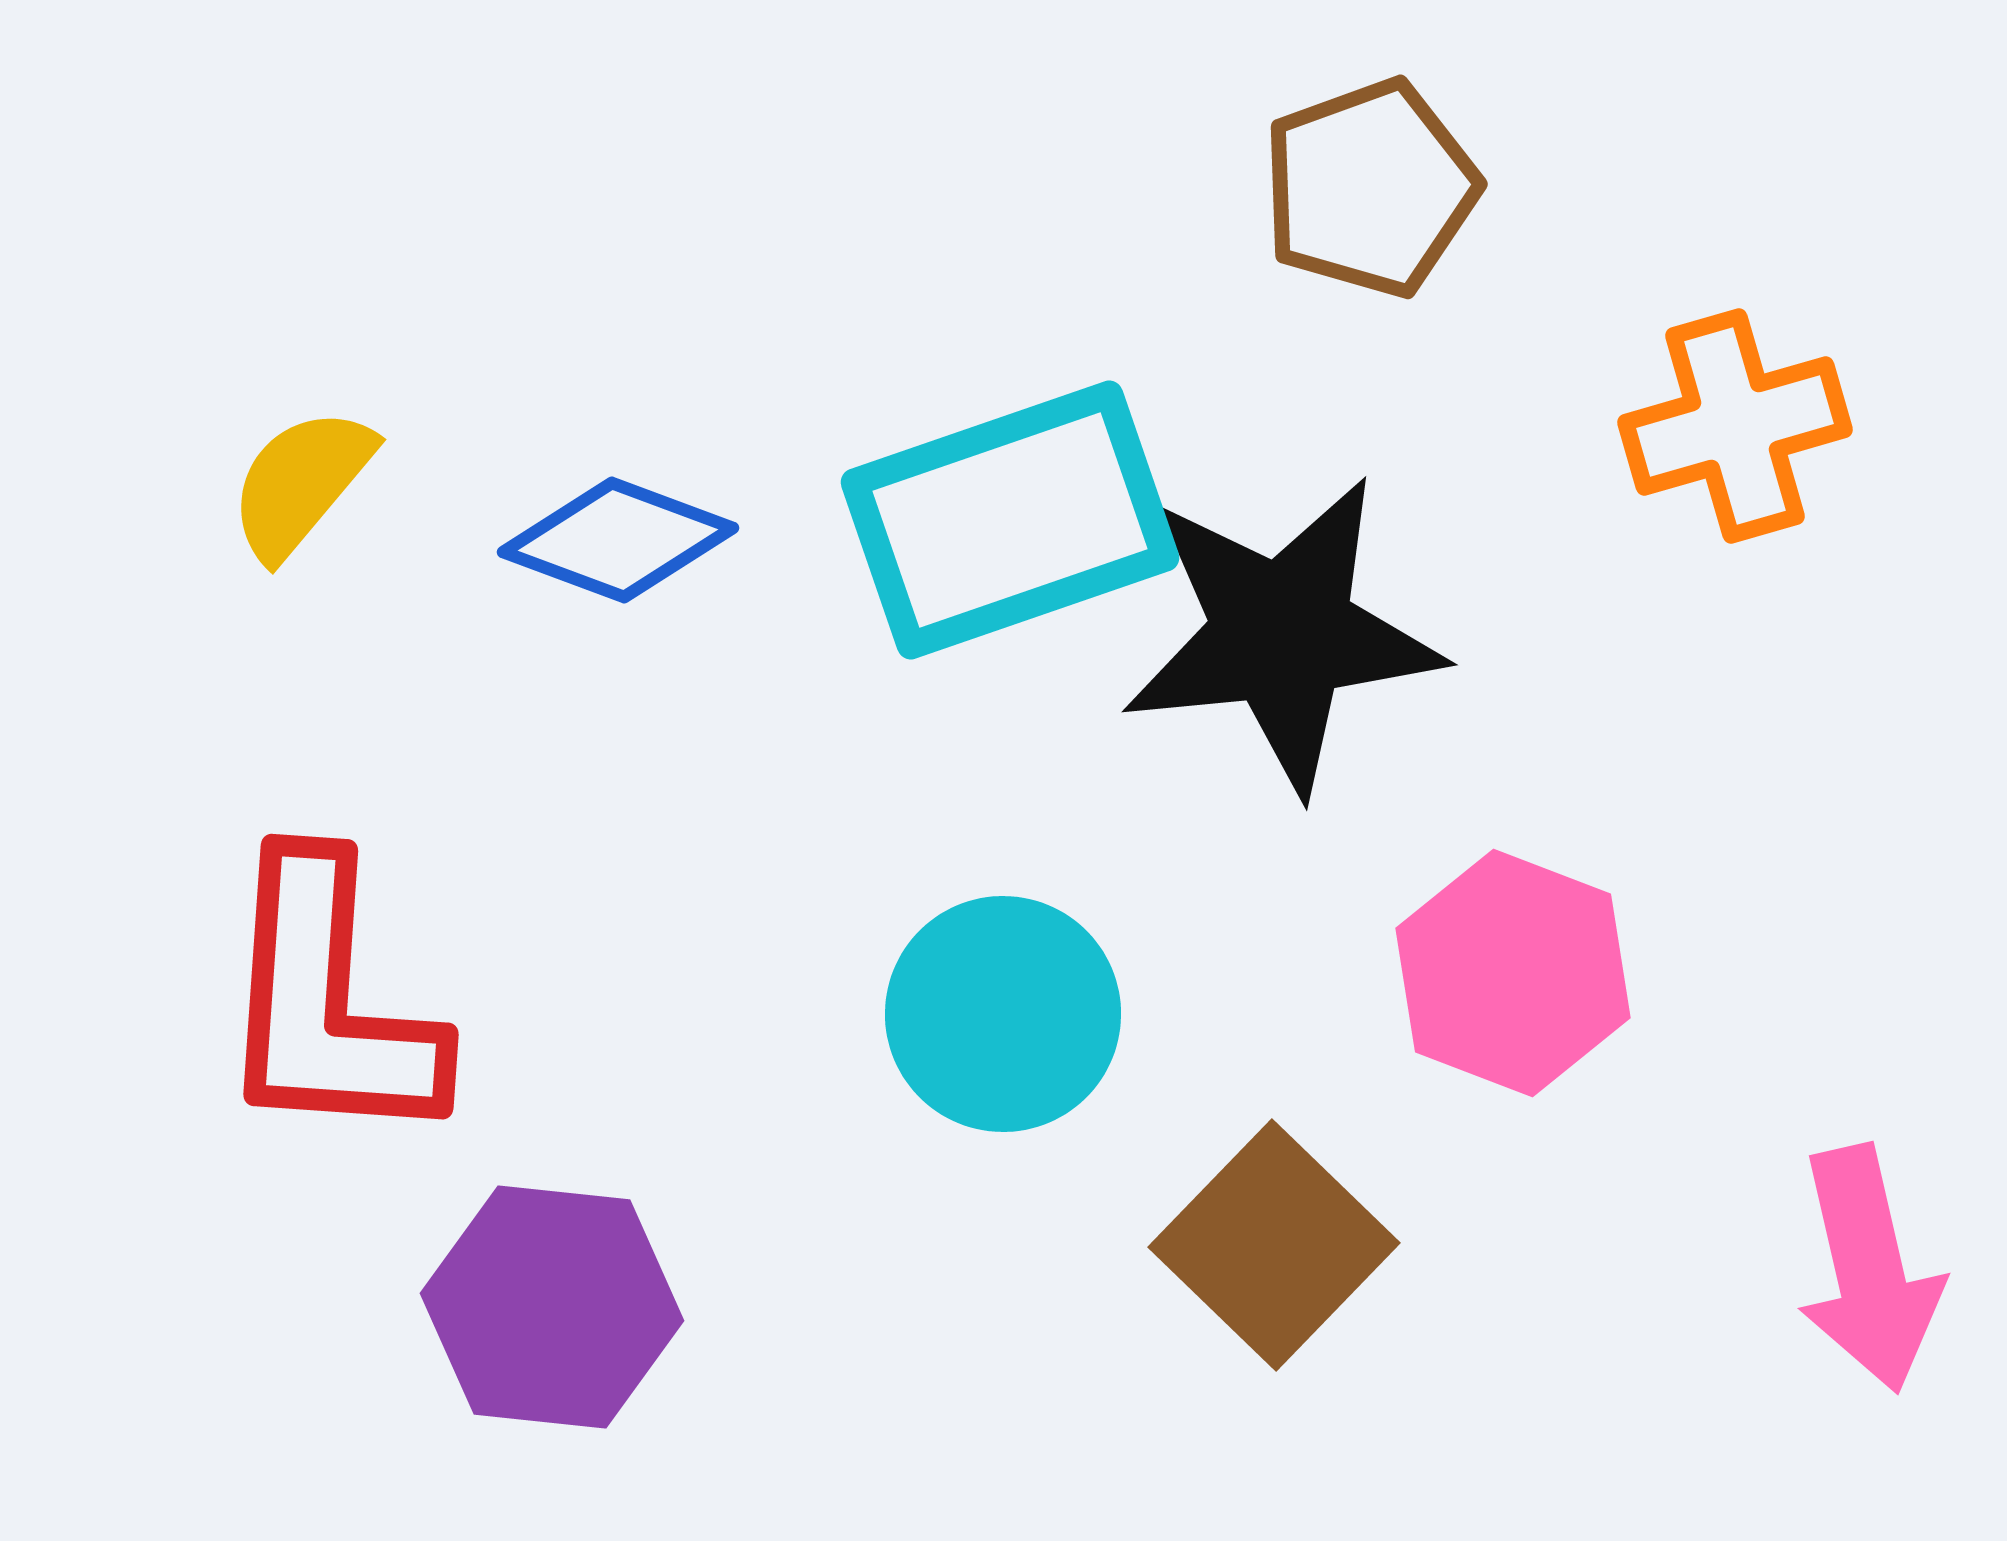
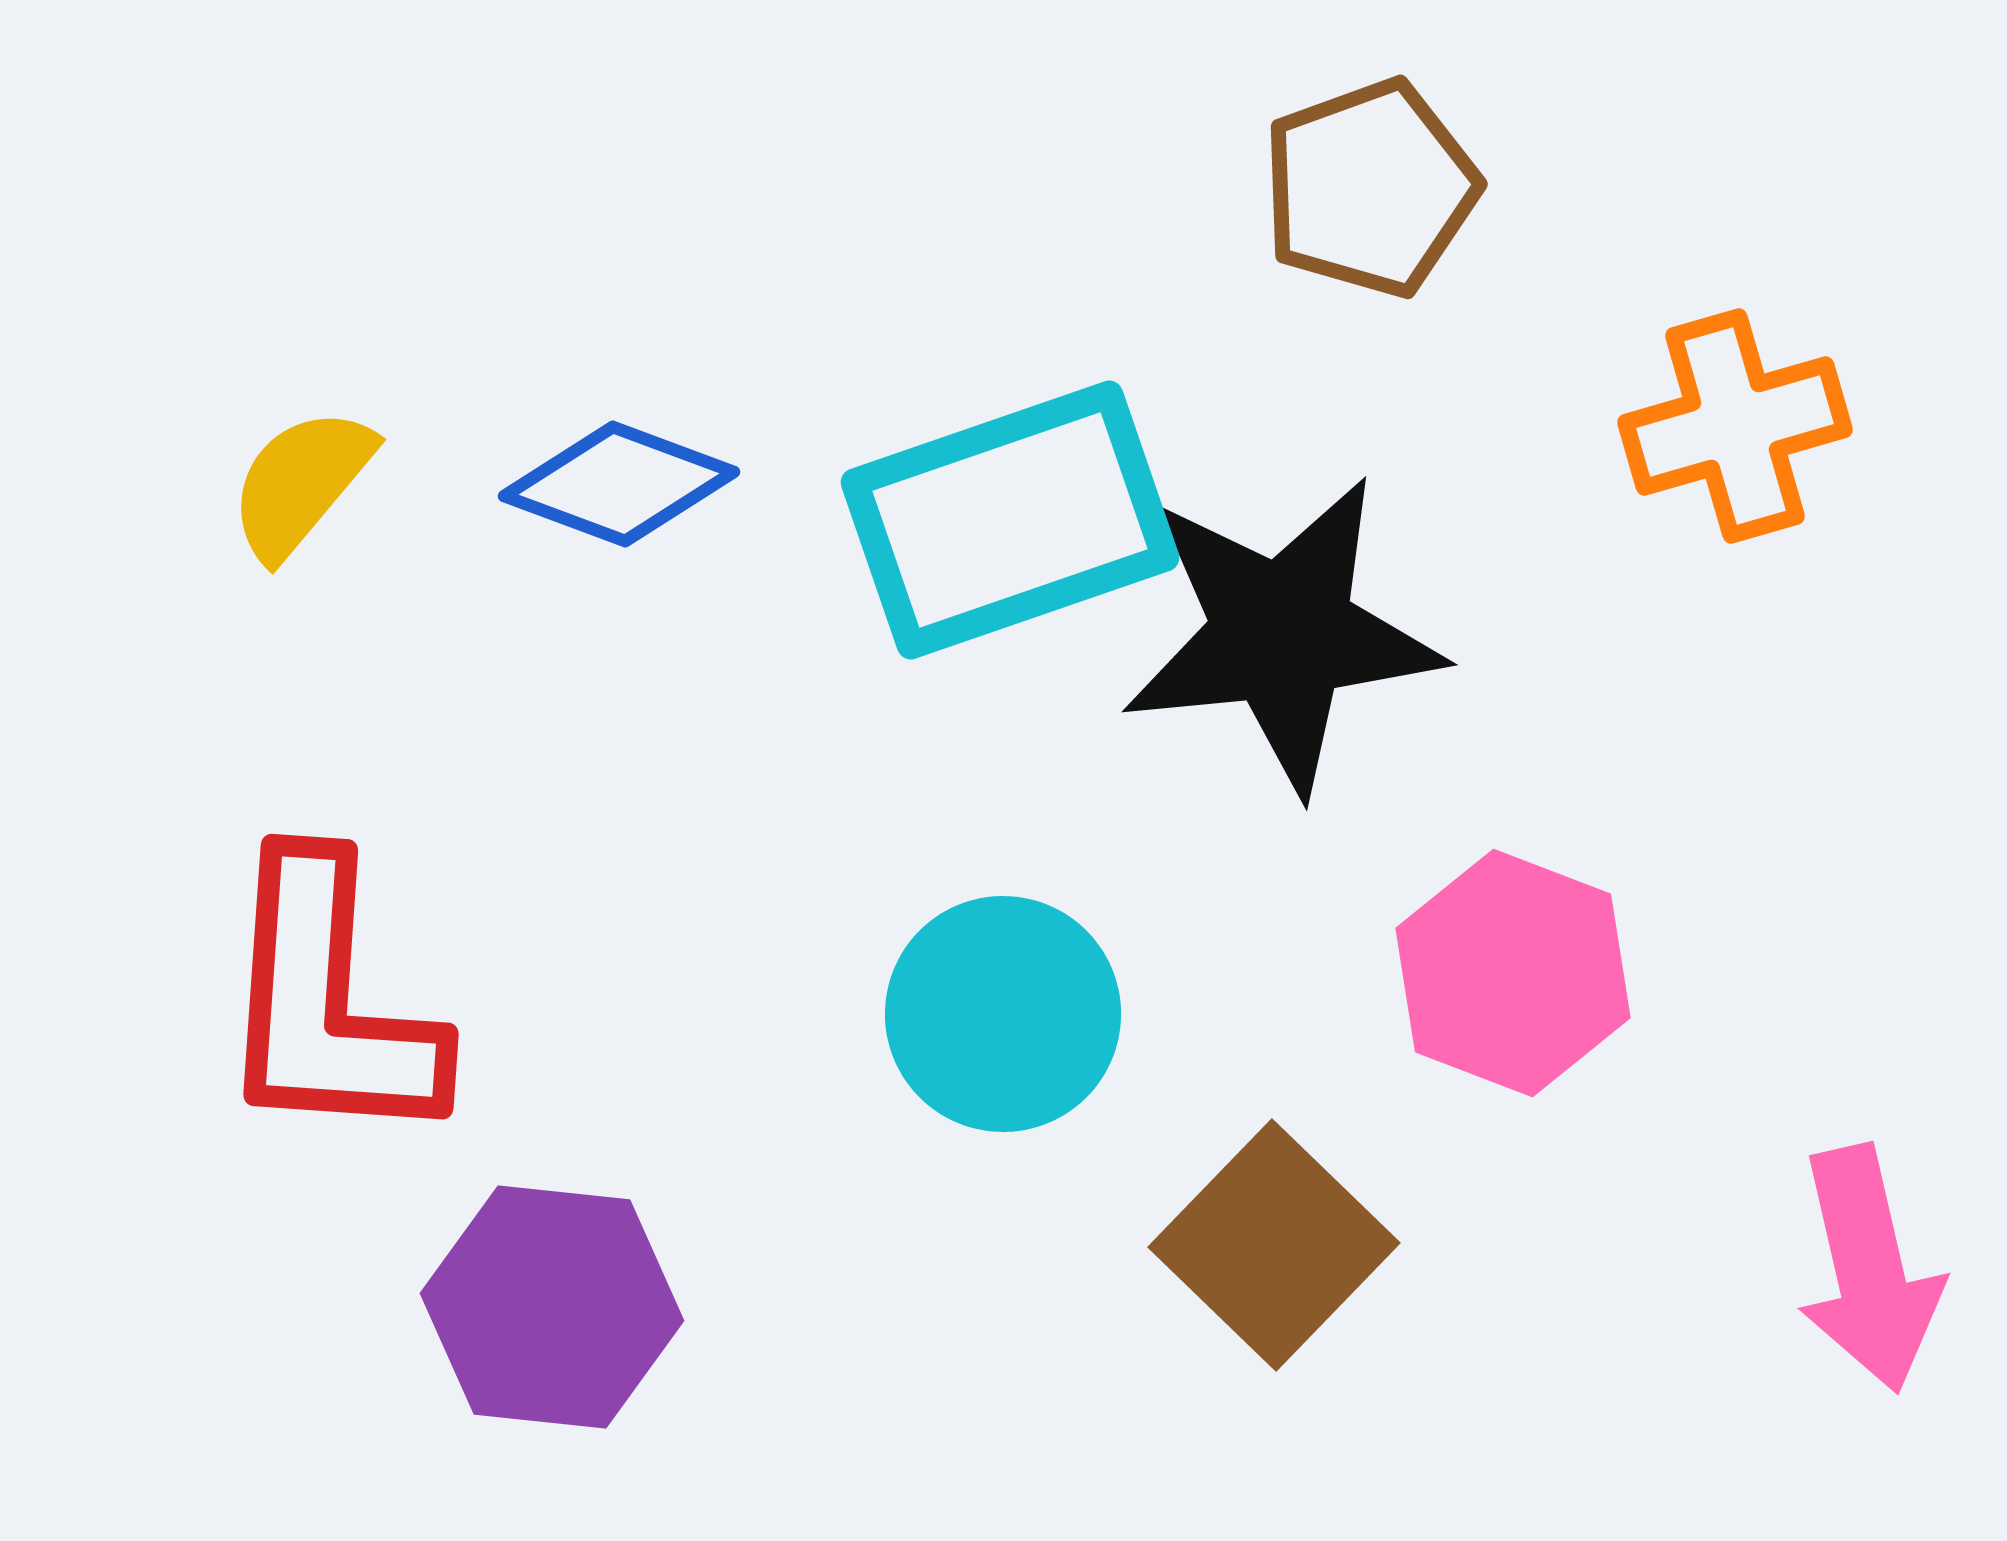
blue diamond: moved 1 px right, 56 px up
